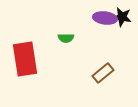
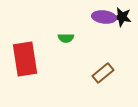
purple ellipse: moved 1 px left, 1 px up
